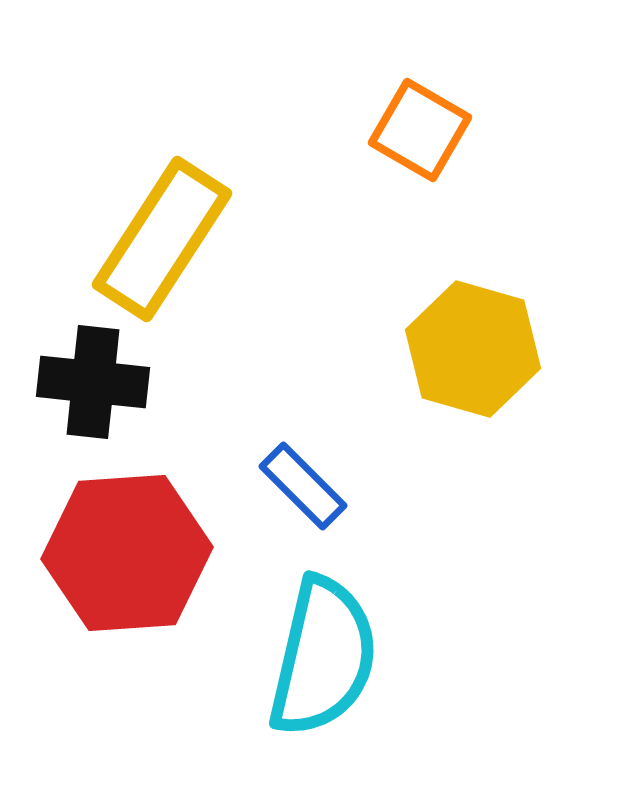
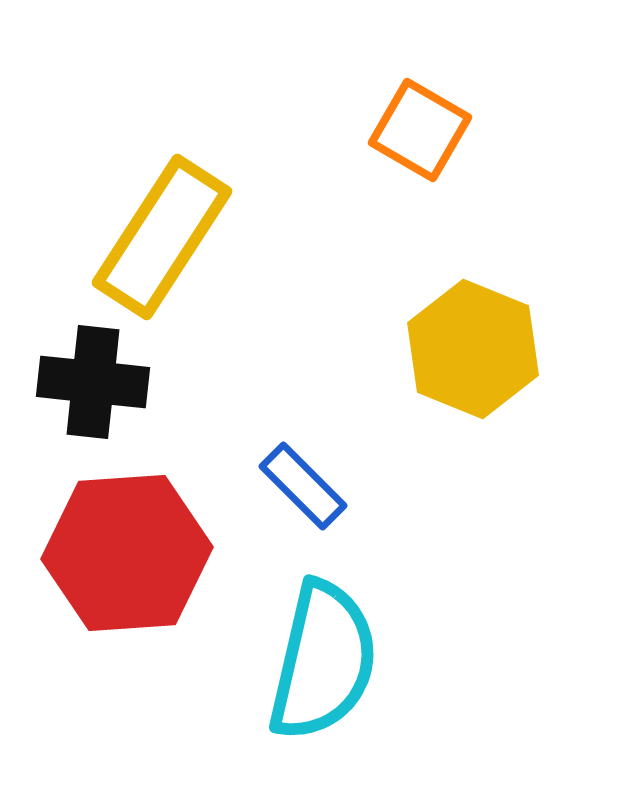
yellow rectangle: moved 2 px up
yellow hexagon: rotated 6 degrees clockwise
cyan semicircle: moved 4 px down
